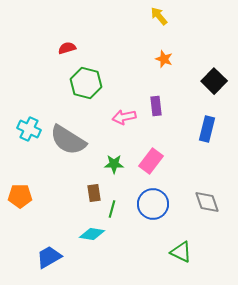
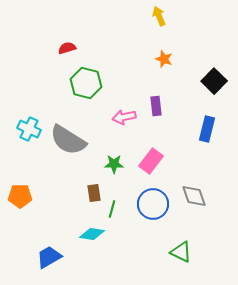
yellow arrow: rotated 18 degrees clockwise
gray diamond: moved 13 px left, 6 px up
